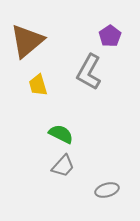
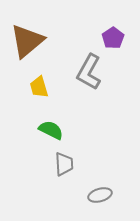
purple pentagon: moved 3 px right, 2 px down
yellow trapezoid: moved 1 px right, 2 px down
green semicircle: moved 10 px left, 4 px up
gray trapezoid: moved 1 px right, 2 px up; rotated 45 degrees counterclockwise
gray ellipse: moved 7 px left, 5 px down
